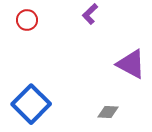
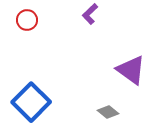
purple triangle: moved 6 px down; rotated 8 degrees clockwise
blue square: moved 2 px up
gray diamond: rotated 35 degrees clockwise
